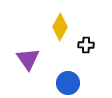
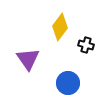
yellow diamond: rotated 8 degrees clockwise
black cross: rotated 14 degrees clockwise
